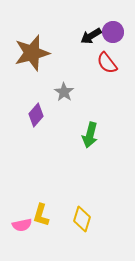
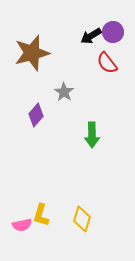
green arrow: moved 2 px right; rotated 15 degrees counterclockwise
